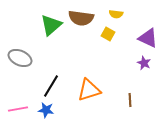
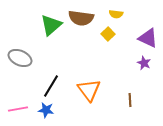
yellow square: rotated 16 degrees clockwise
orange triangle: rotated 50 degrees counterclockwise
